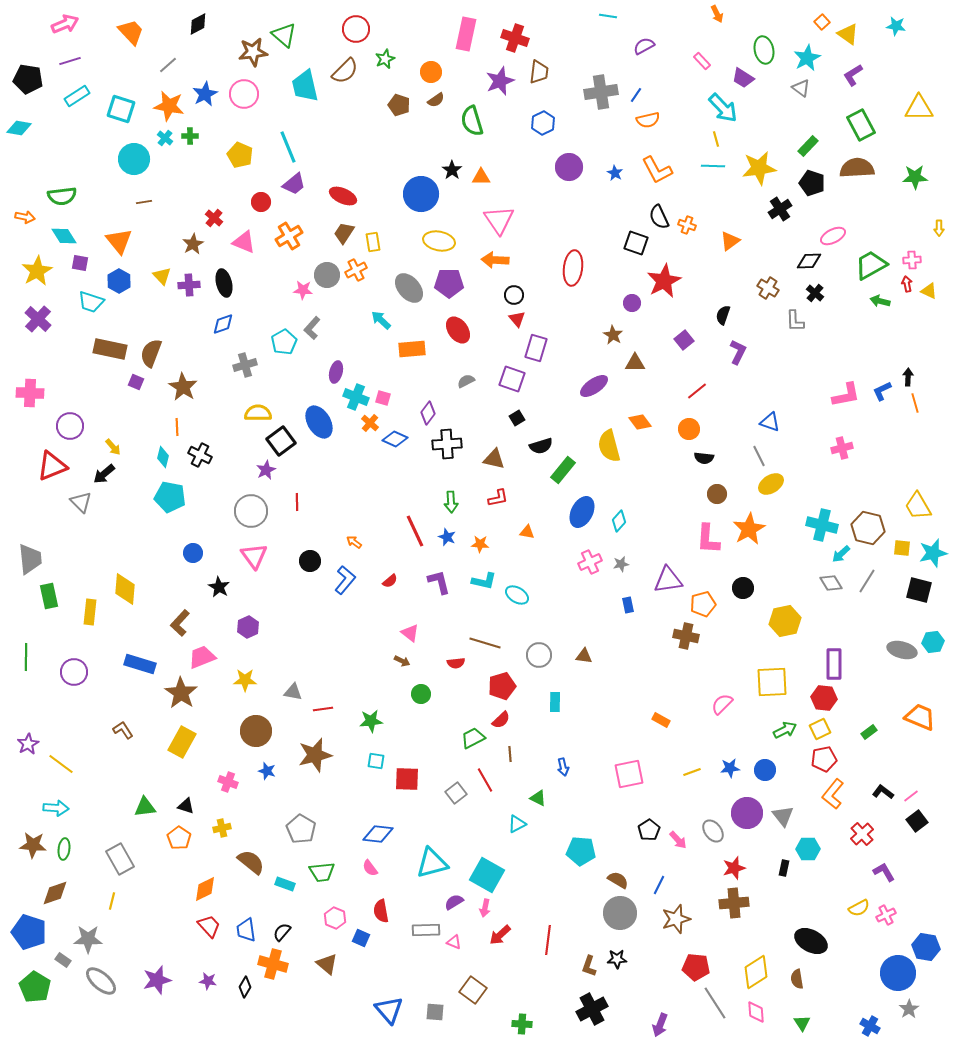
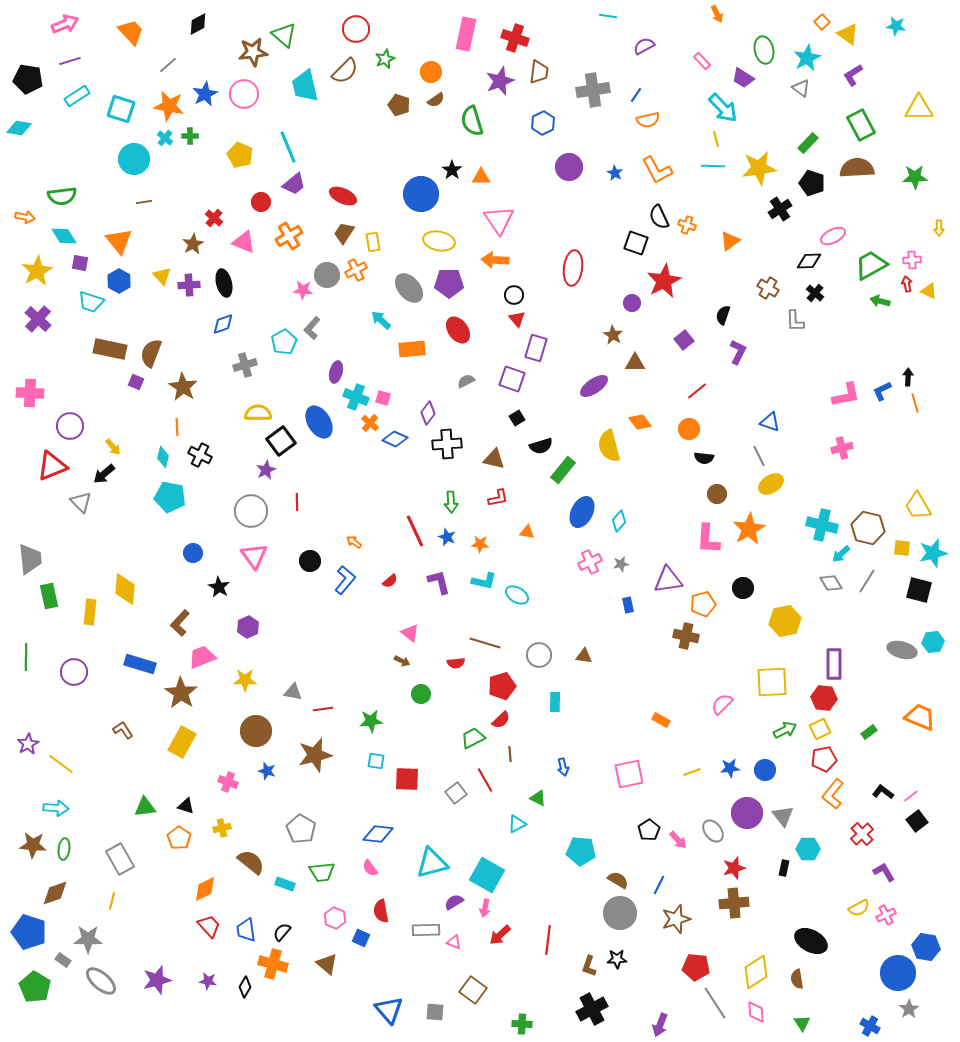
gray cross at (601, 92): moved 8 px left, 2 px up
green rectangle at (808, 146): moved 3 px up
